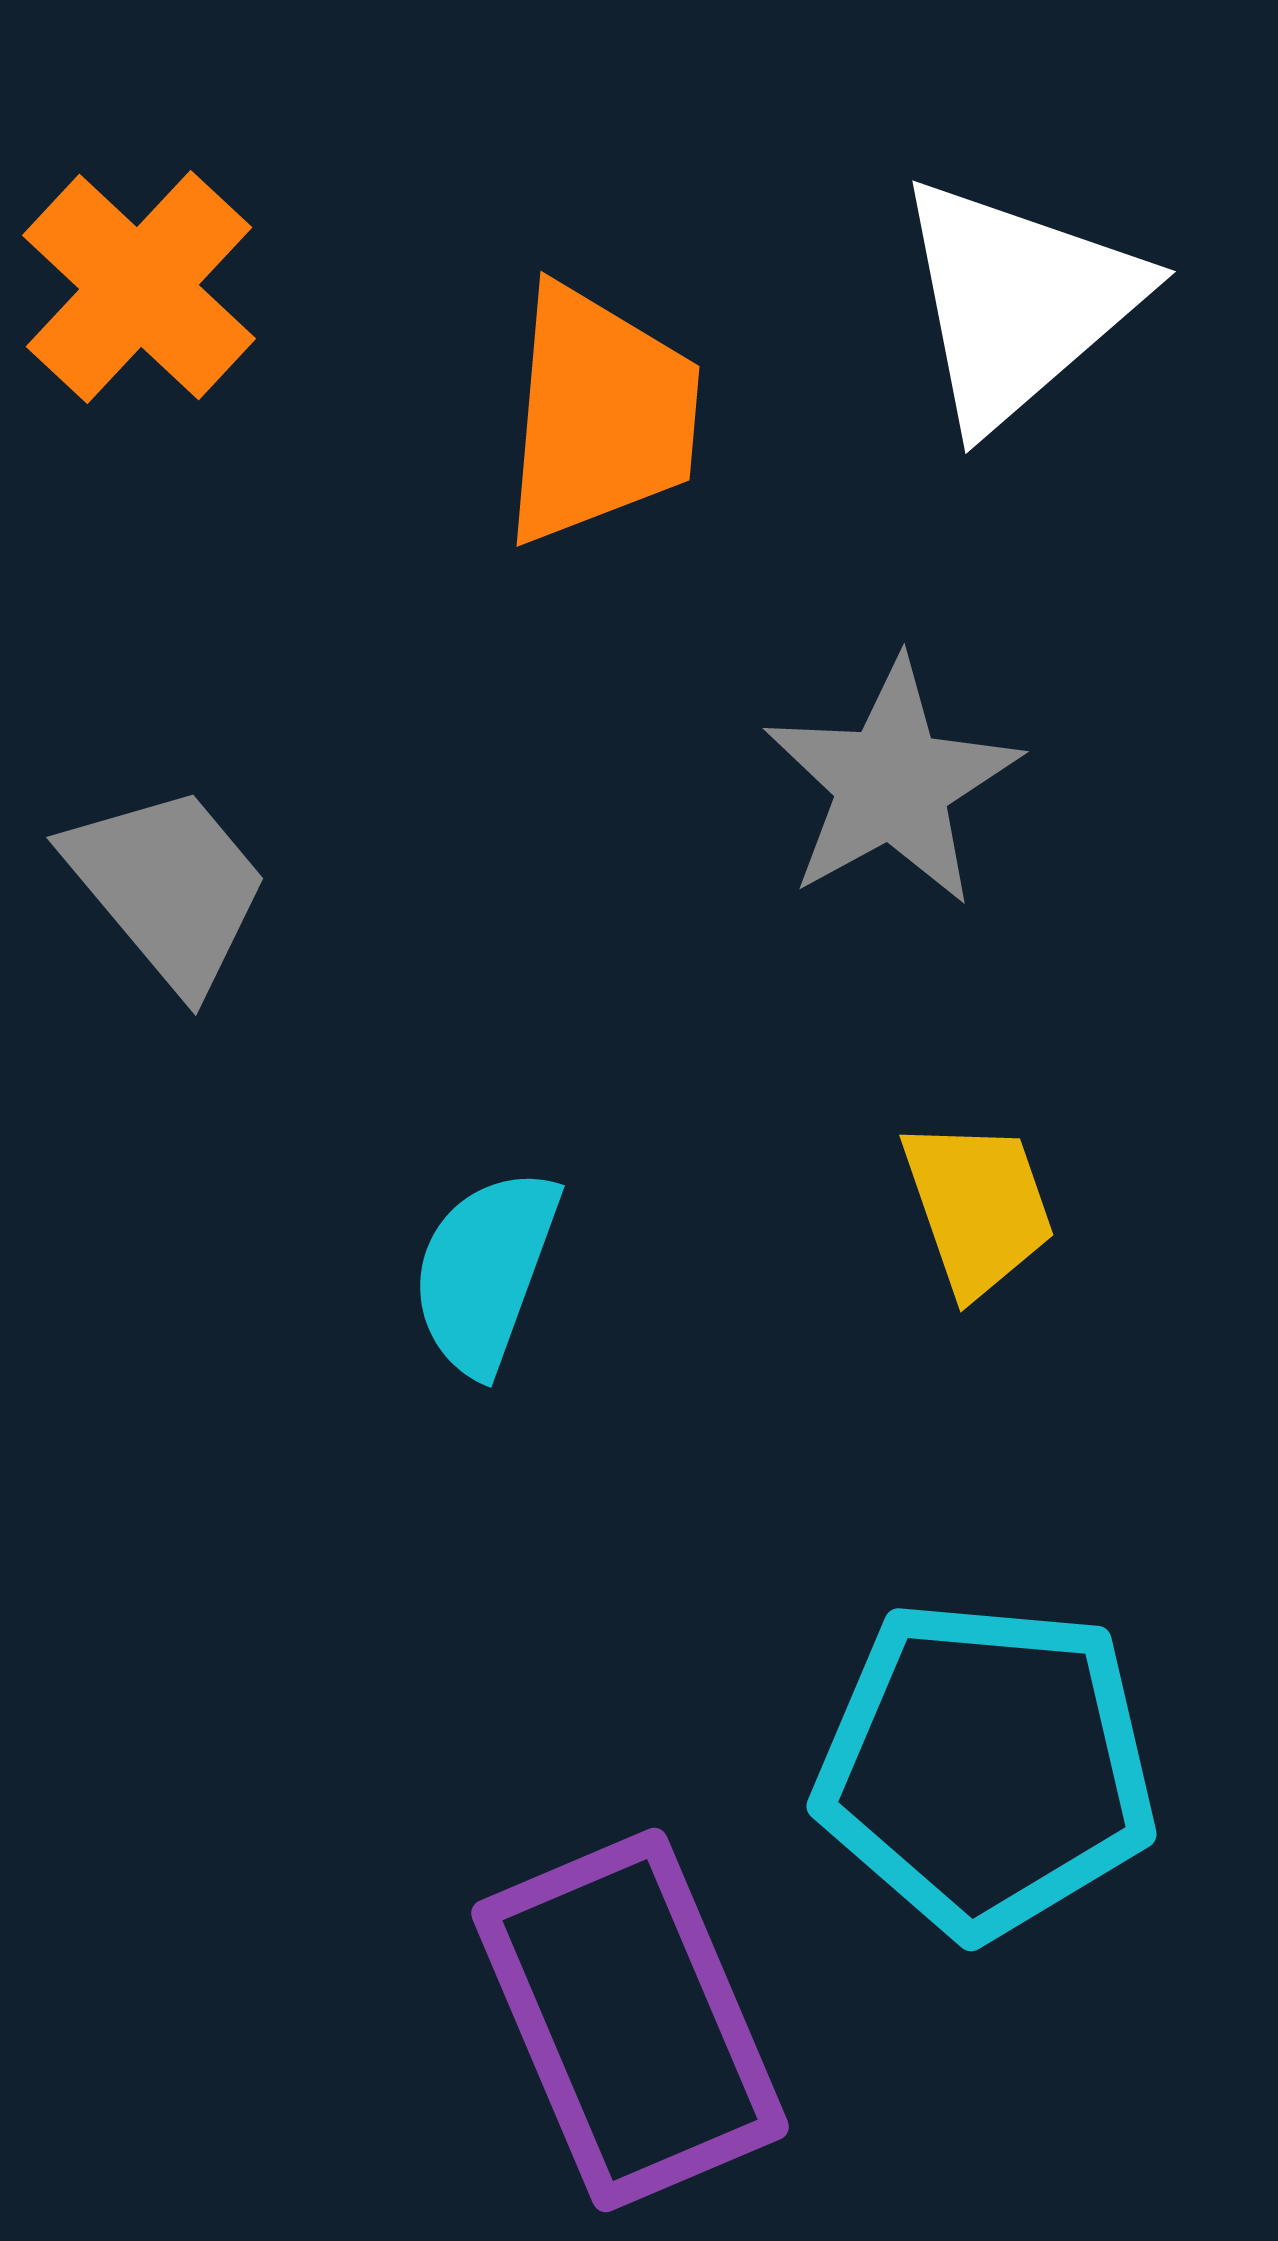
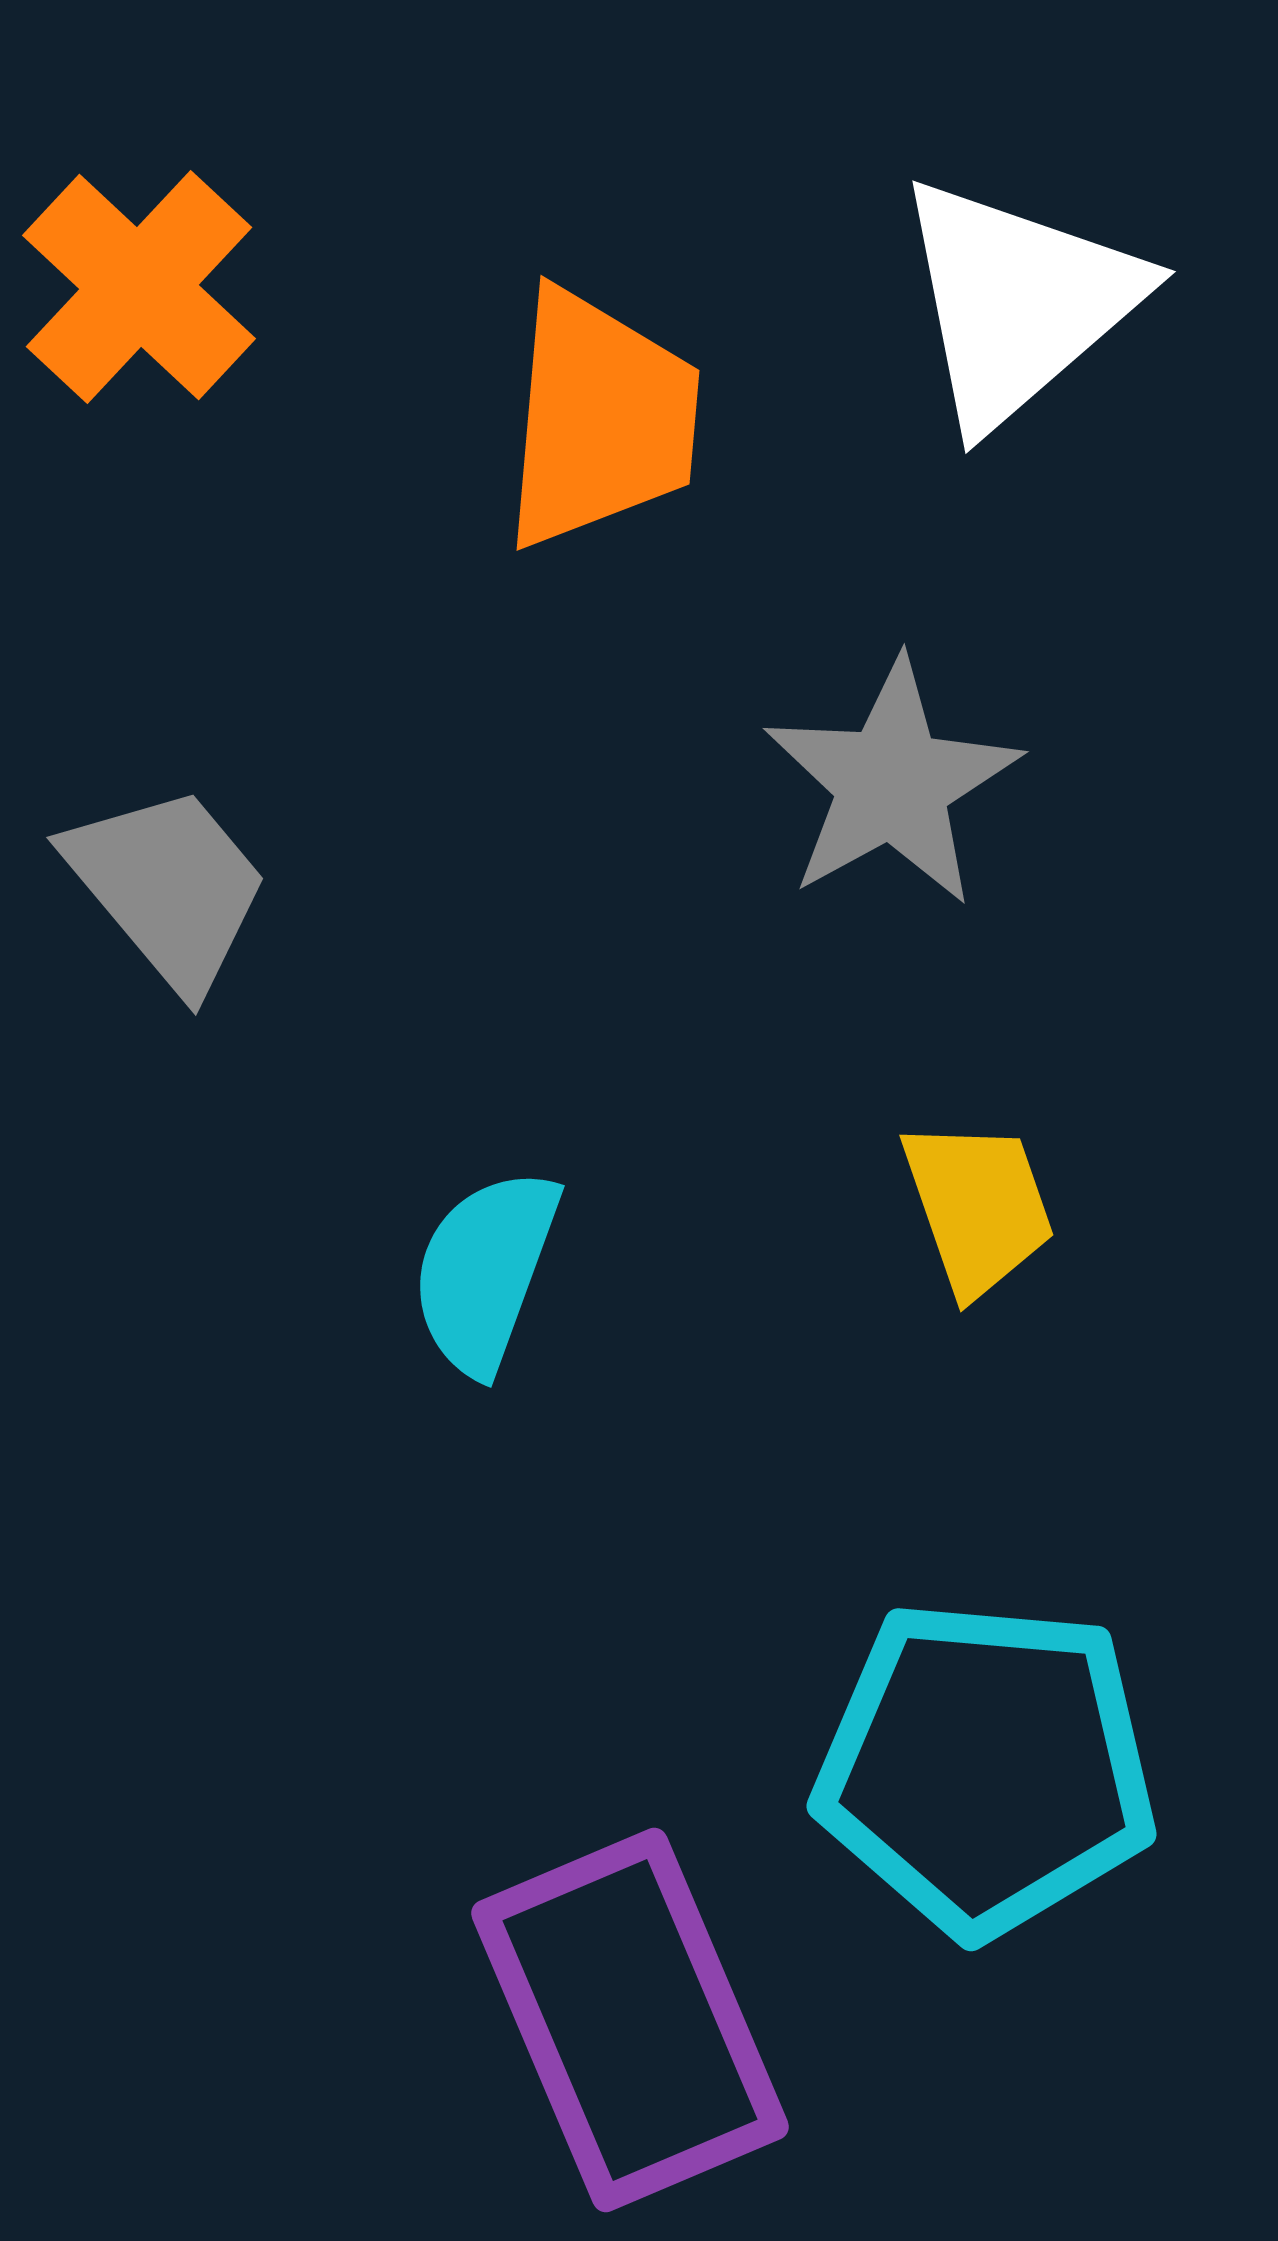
orange trapezoid: moved 4 px down
